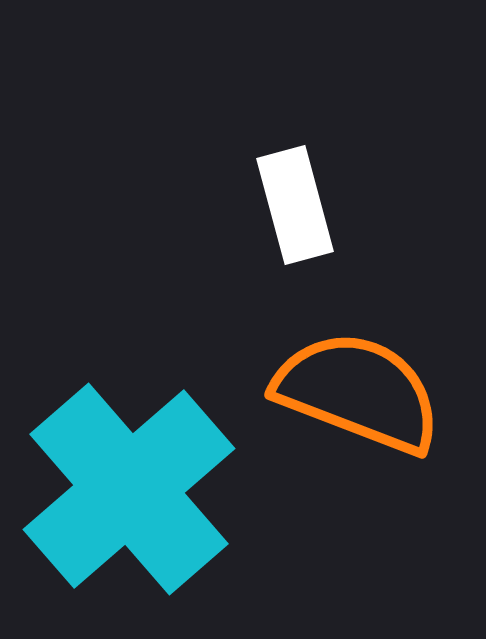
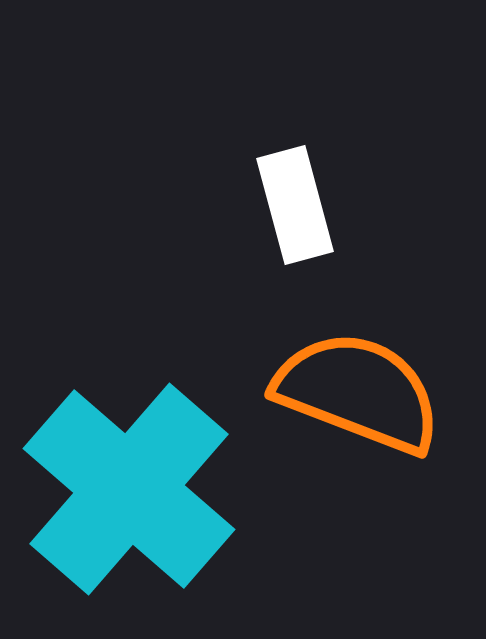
cyan cross: rotated 8 degrees counterclockwise
